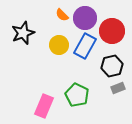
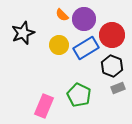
purple circle: moved 1 px left, 1 px down
red circle: moved 4 px down
blue rectangle: moved 1 px right, 2 px down; rotated 30 degrees clockwise
black hexagon: rotated 25 degrees counterclockwise
green pentagon: moved 2 px right
